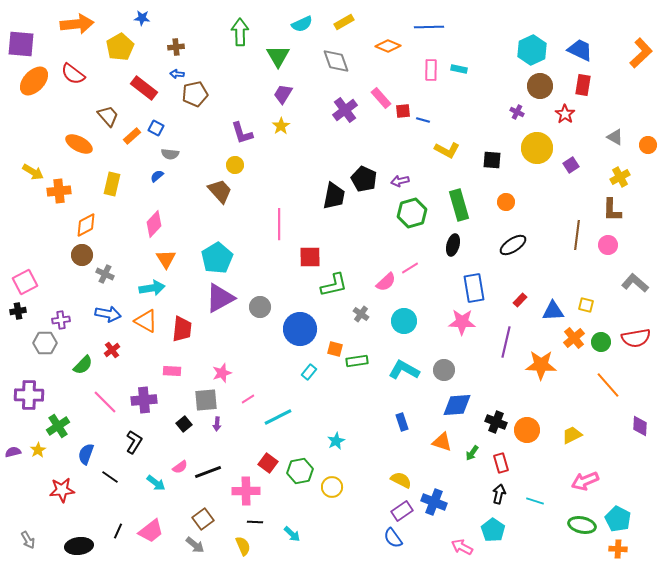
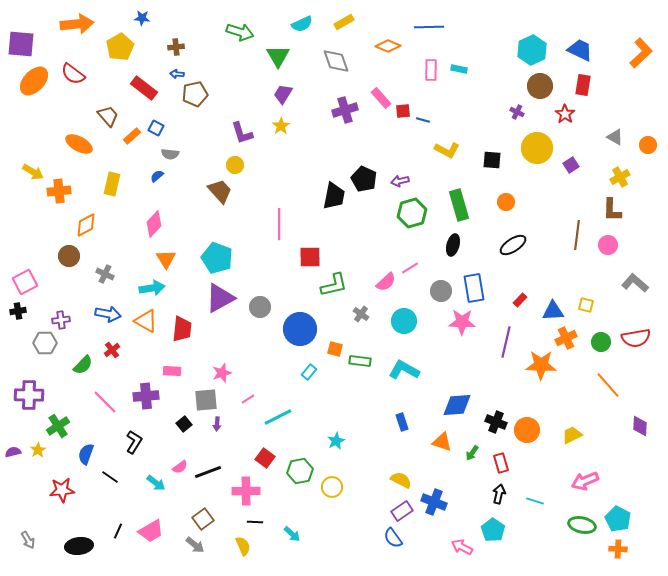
green arrow at (240, 32): rotated 108 degrees clockwise
purple cross at (345, 110): rotated 20 degrees clockwise
brown circle at (82, 255): moved 13 px left, 1 px down
cyan pentagon at (217, 258): rotated 20 degrees counterclockwise
orange cross at (574, 338): moved 8 px left; rotated 15 degrees clockwise
green rectangle at (357, 361): moved 3 px right; rotated 15 degrees clockwise
gray circle at (444, 370): moved 3 px left, 79 px up
purple cross at (144, 400): moved 2 px right, 4 px up
red square at (268, 463): moved 3 px left, 5 px up
pink trapezoid at (151, 531): rotated 8 degrees clockwise
